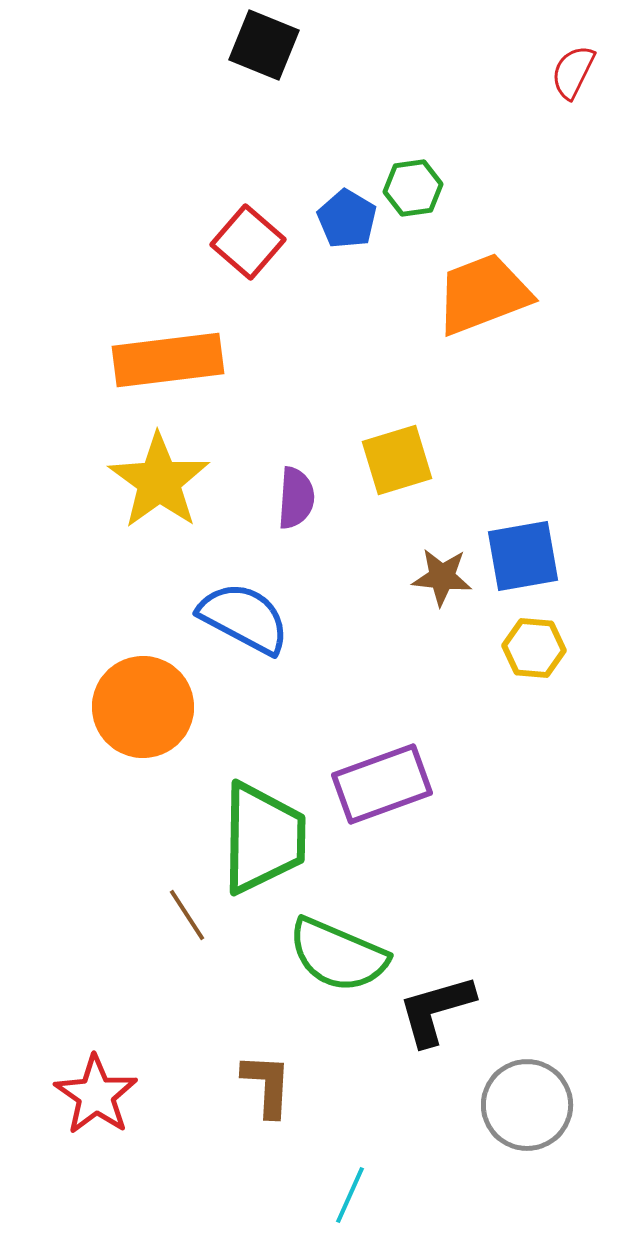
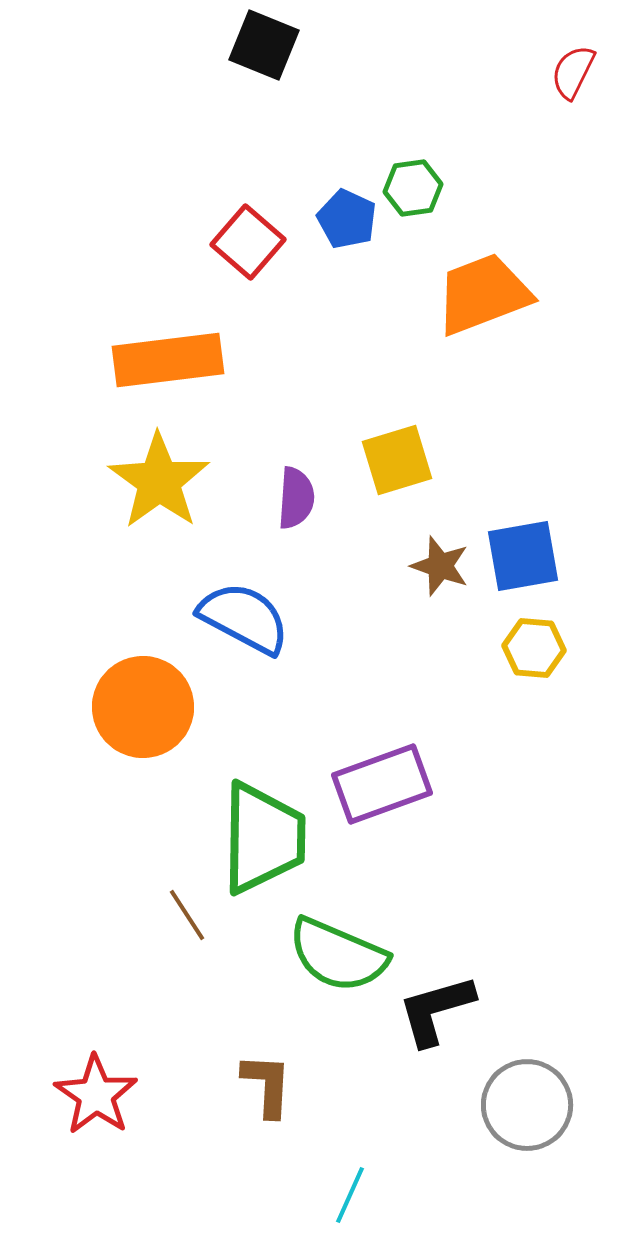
blue pentagon: rotated 6 degrees counterclockwise
brown star: moved 2 px left, 11 px up; rotated 14 degrees clockwise
